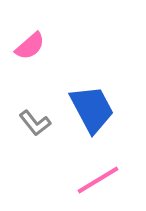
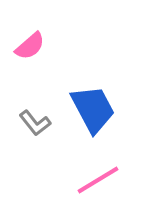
blue trapezoid: moved 1 px right
